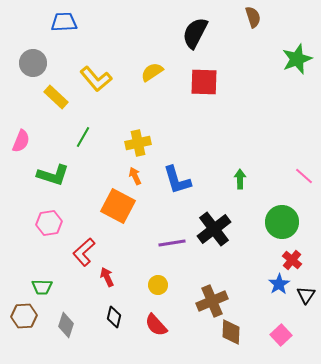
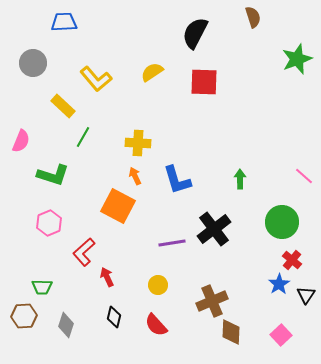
yellow rectangle: moved 7 px right, 9 px down
yellow cross: rotated 15 degrees clockwise
pink hexagon: rotated 15 degrees counterclockwise
